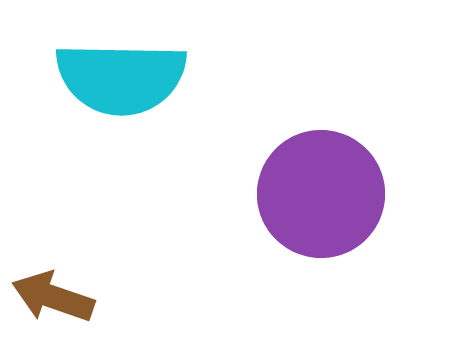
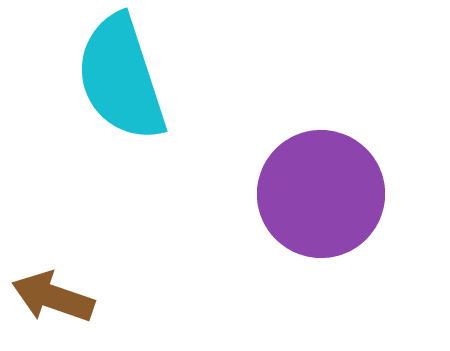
cyan semicircle: rotated 71 degrees clockwise
